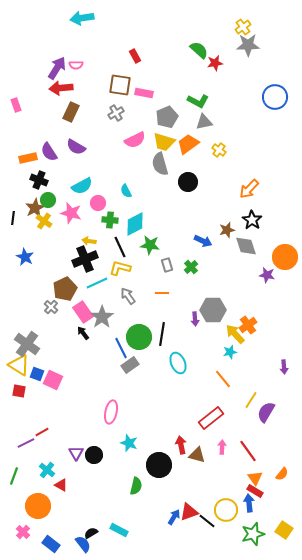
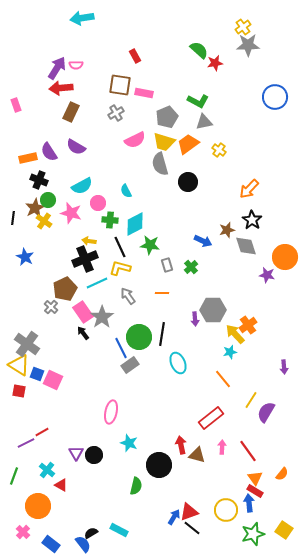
black line at (207, 521): moved 15 px left, 7 px down
